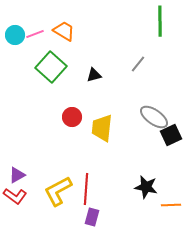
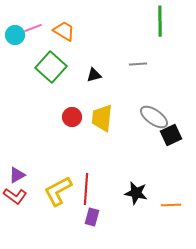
pink line: moved 2 px left, 6 px up
gray line: rotated 48 degrees clockwise
yellow trapezoid: moved 10 px up
black star: moved 10 px left, 6 px down
